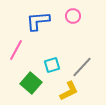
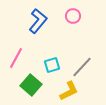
blue L-shape: rotated 135 degrees clockwise
pink line: moved 8 px down
green square: moved 2 px down
